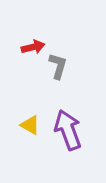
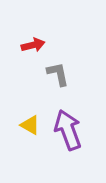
red arrow: moved 2 px up
gray L-shape: moved 8 px down; rotated 28 degrees counterclockwise
